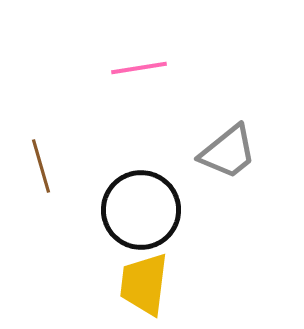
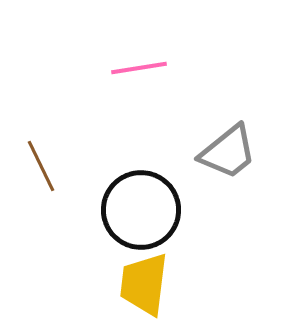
brown line: rotated 10 degrees counterclockwise
